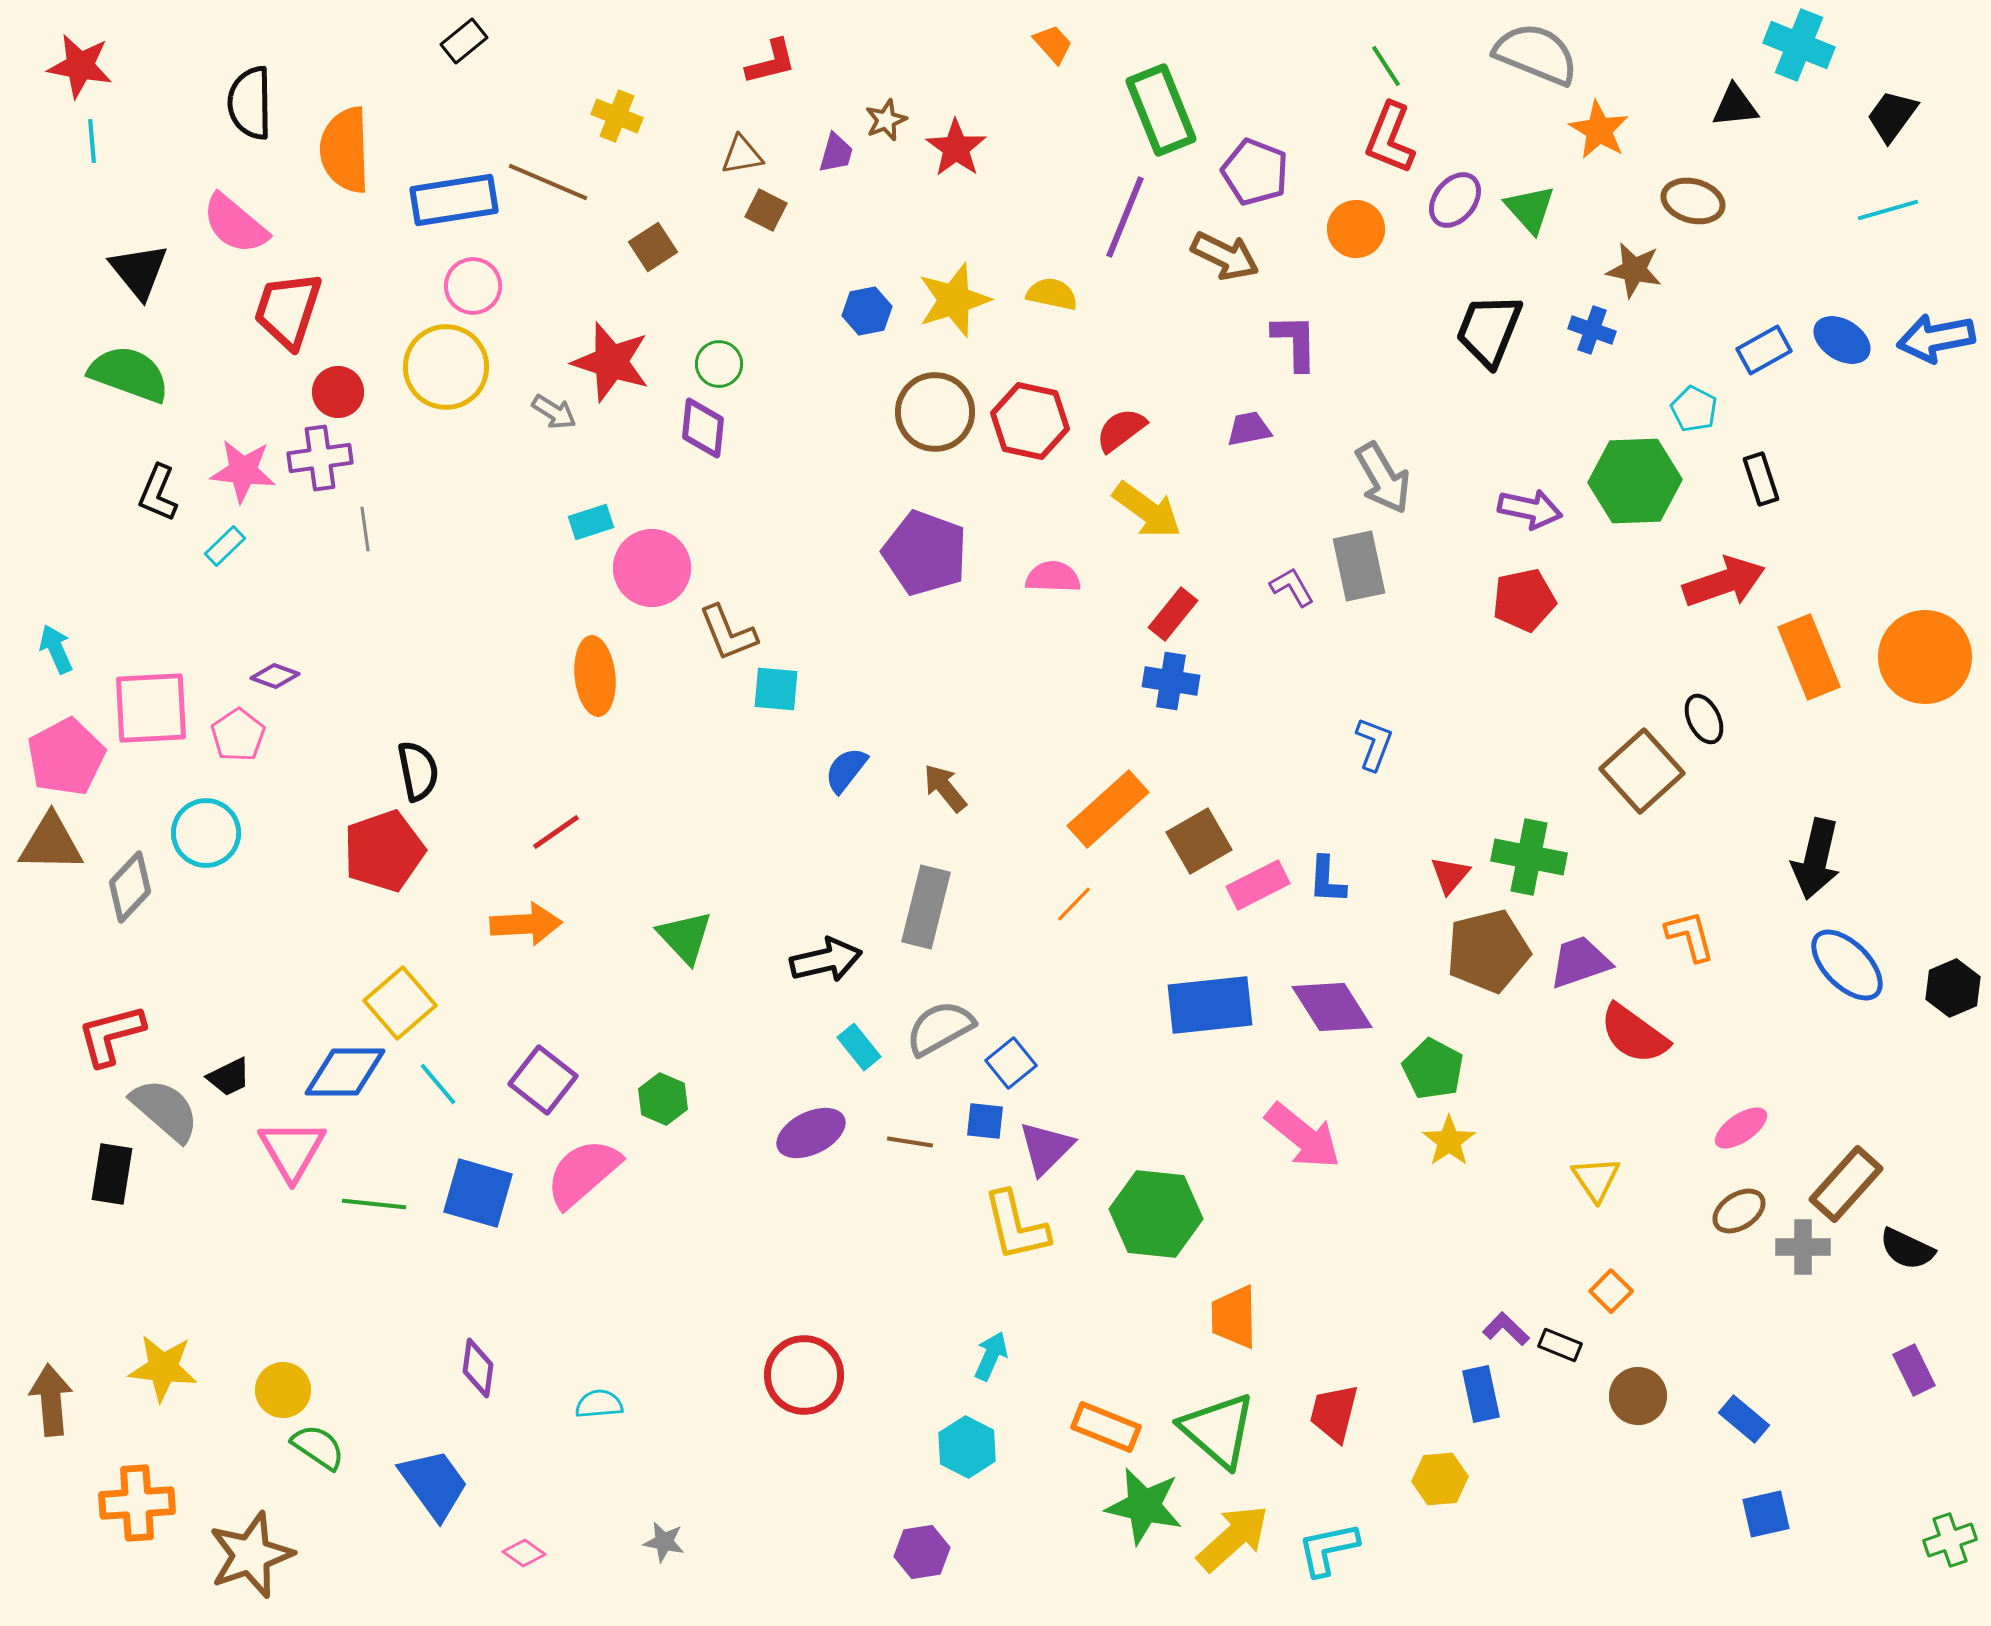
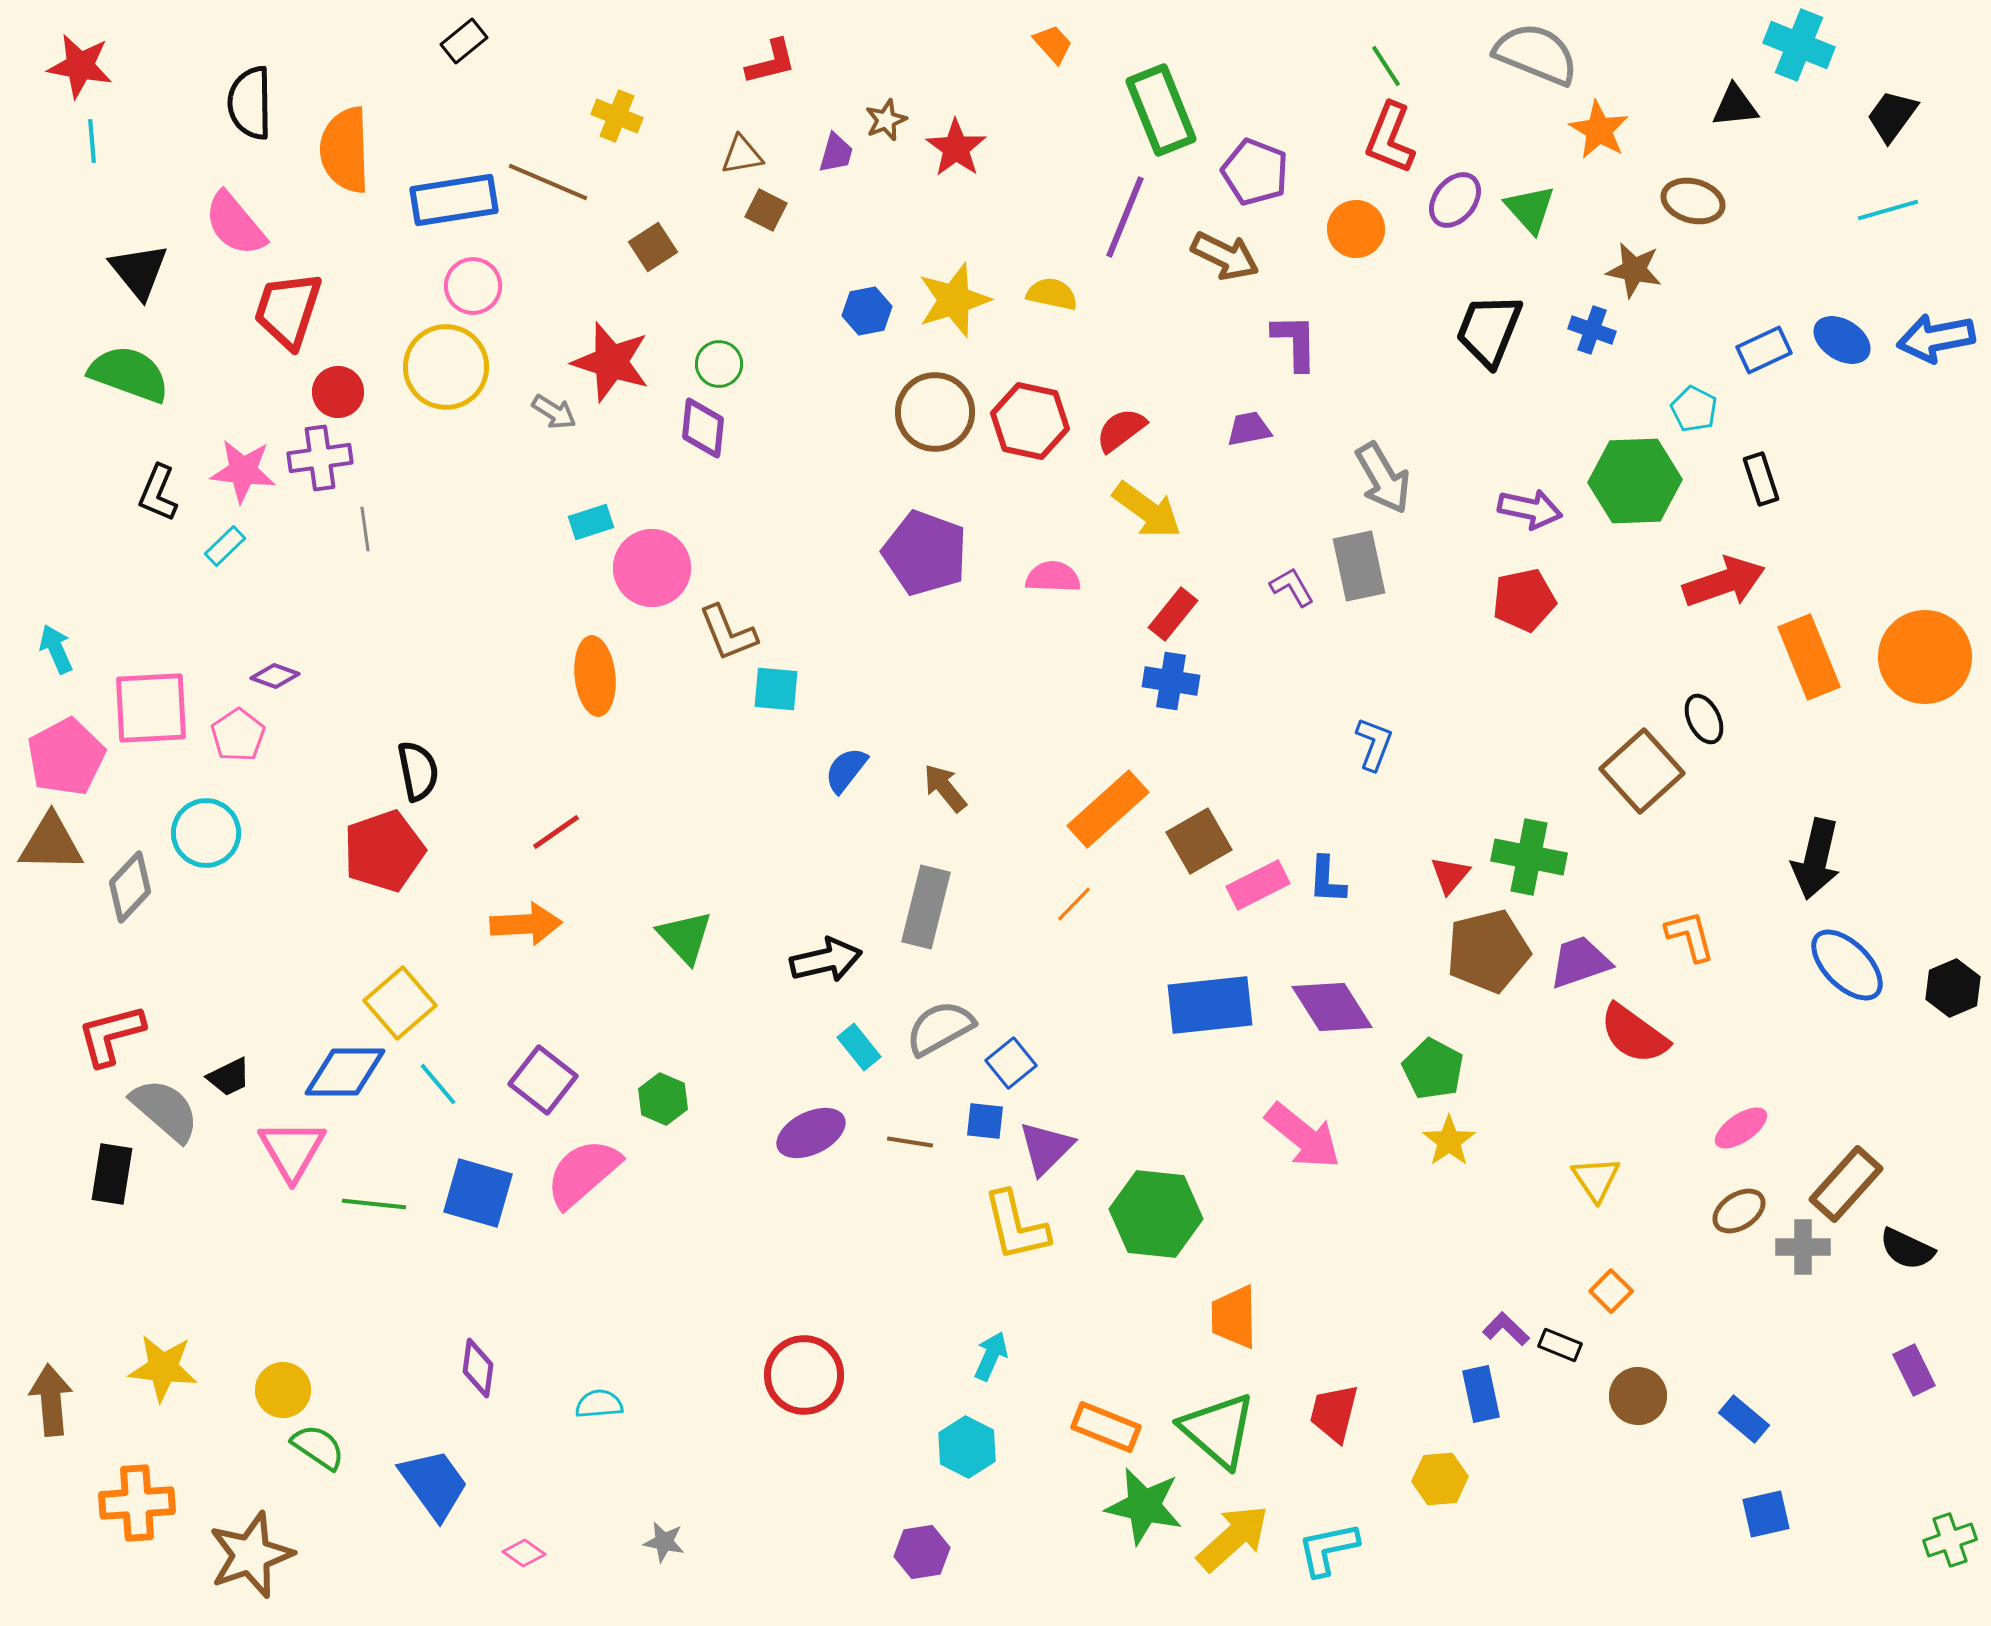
pink semicircle at (235, 224): rotated 10 degrees clockwise
blue rectangle at (1764, 350): rotated 4 degrees clockwise
